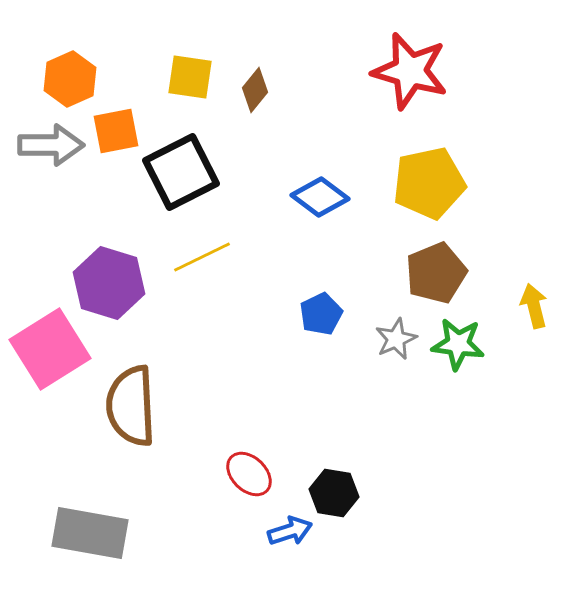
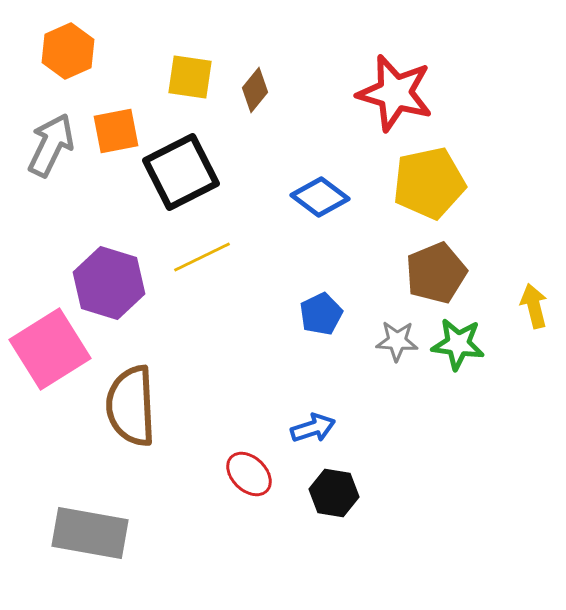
red star: moved 15 px left, 22 px down
orange hexagon: moved 2 px left, 28 px up
gray arrow: rotated 64 degrees counterclockwise
gray star: moved 1 px right, 2 px down; rotated 27 degrees clockwise
blue arrow: moved 23 px right, 103 px up
